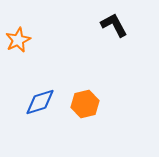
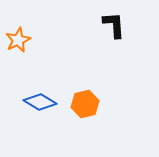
black L-shape: rotated 24 degrees clockwise
blue diamond: rotated 48 degrees clockwise
